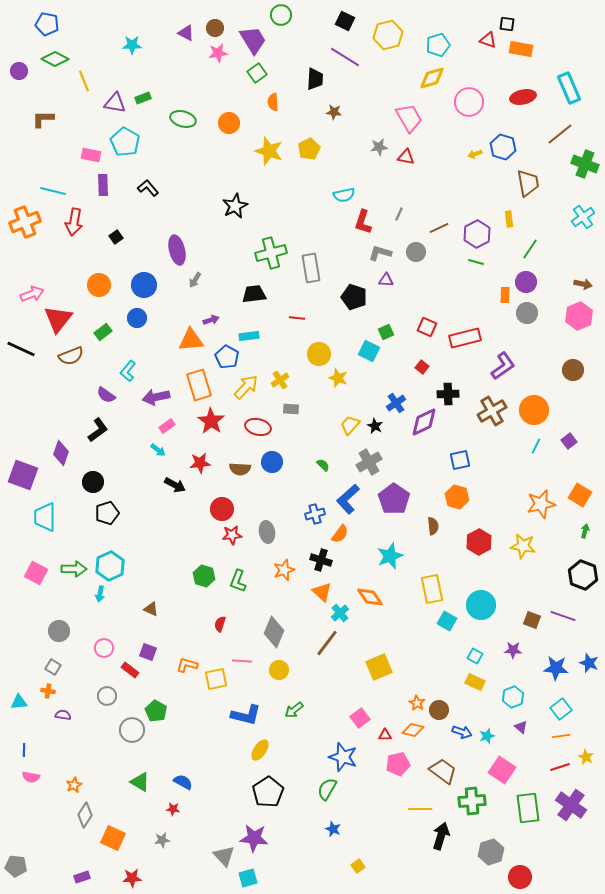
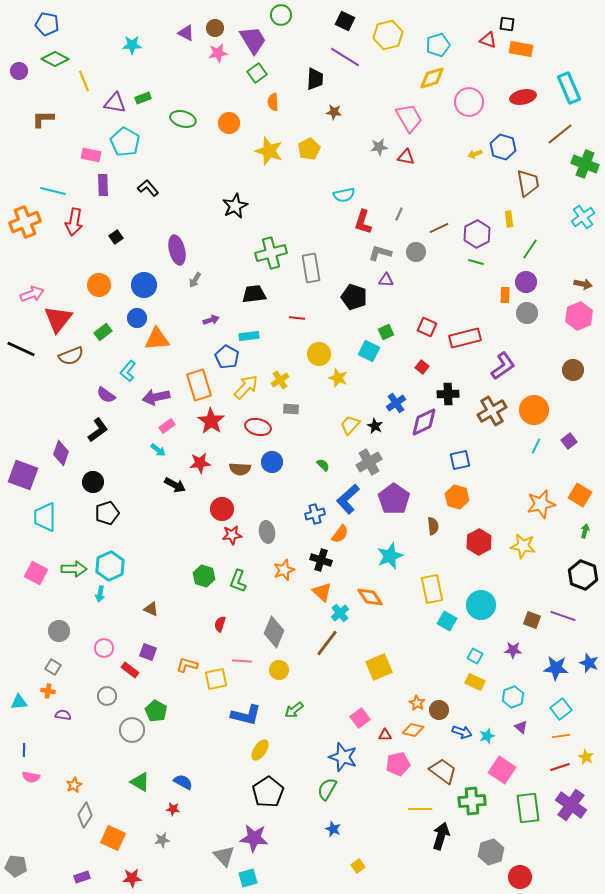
orange triangle at (191, 340): moved 34 px left, 1 px up
